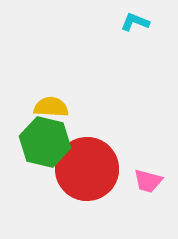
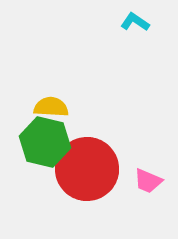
cyan L-shape: rotated 12 degrees clockwise
pink trapezoid: rotated 8 degrees clockwise
